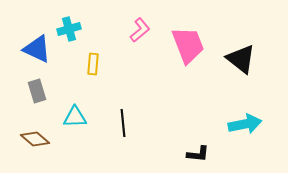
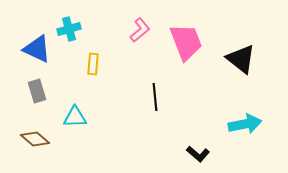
pink trapezoid: moved 2 px left, 3 px up
black line: moved 32 px right, 26 px up
black L-shape: rotated 35 degrees clockwise
